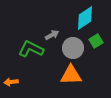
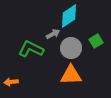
cyan diamond: moved 16 px left, 2 px up
gray arrow: moved 1 px right, 1 px up
gray circle: moved 2 px left
